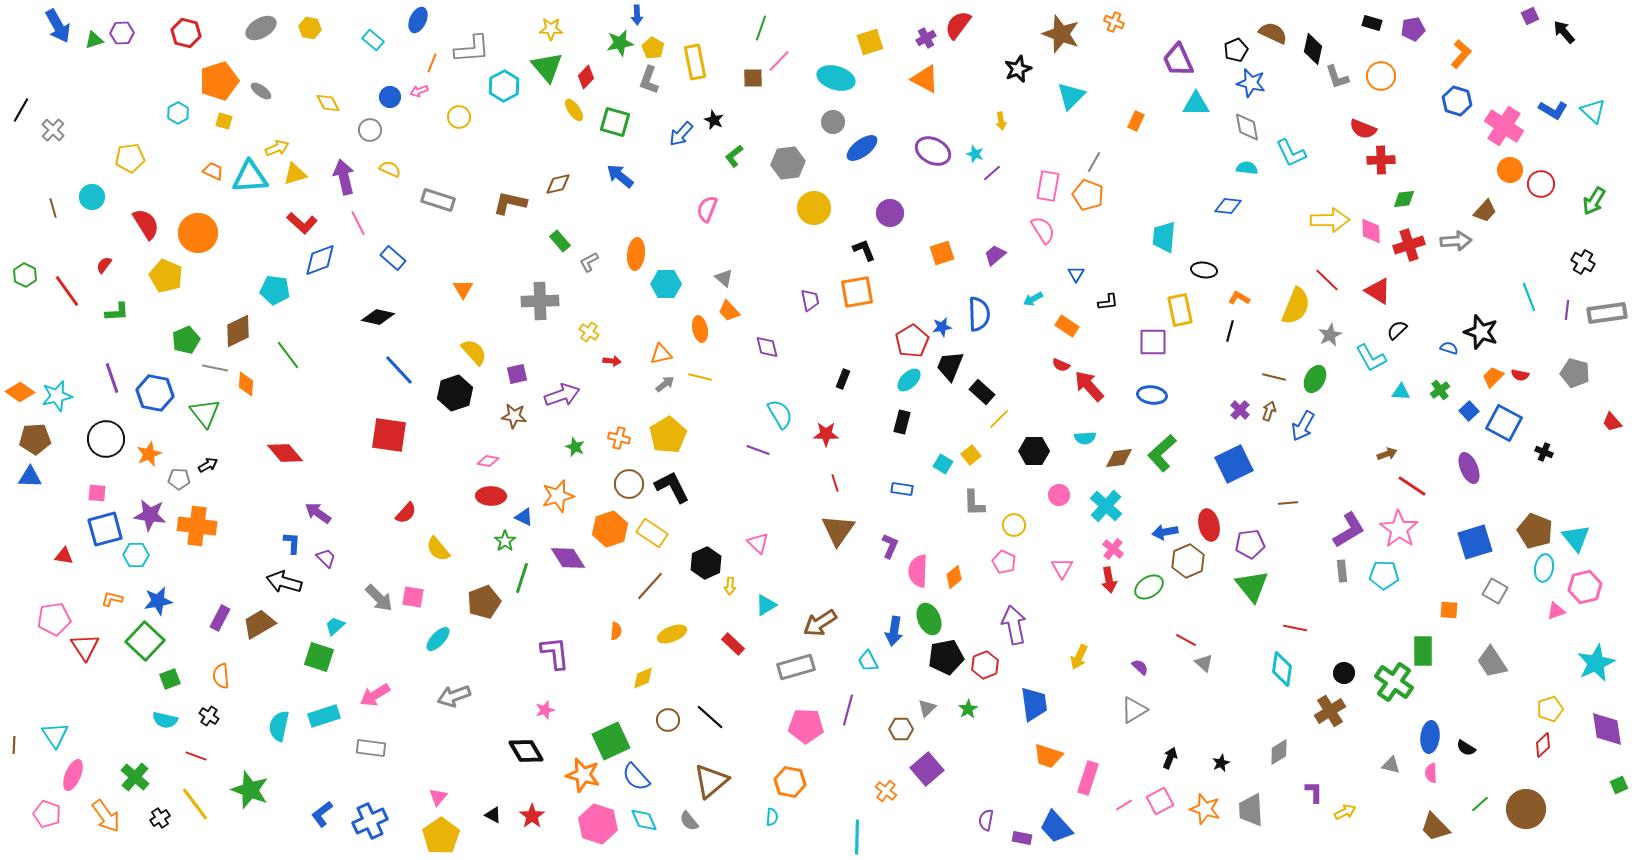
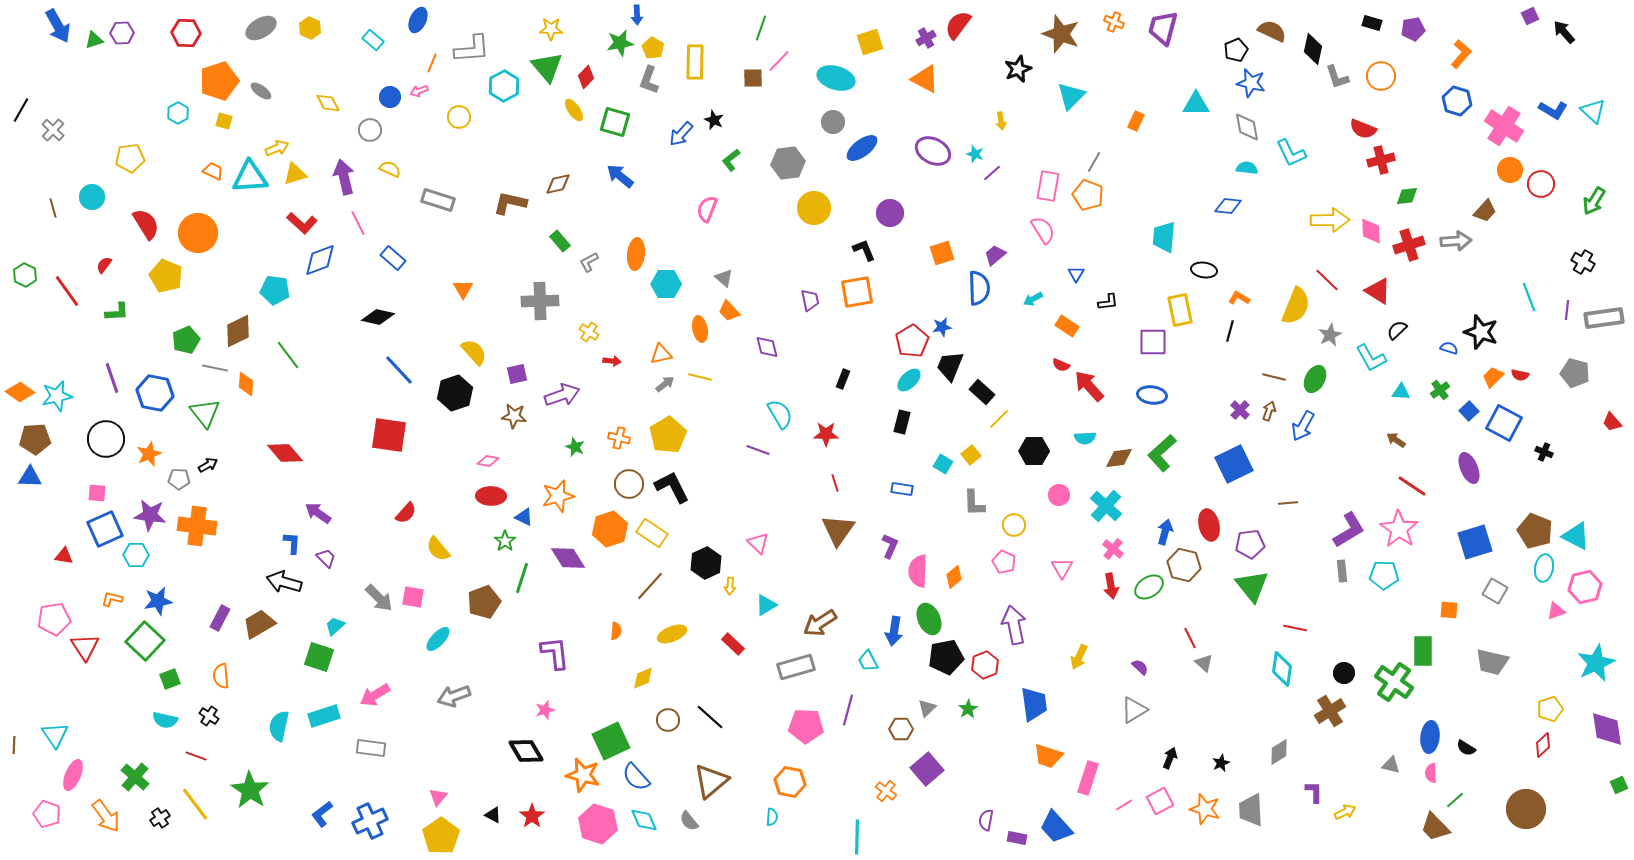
yellow hexagon at (310, 28): rotated 15 degrees clockwise
red hexagon at (186, 33): rotated 12 degrees counterclockwise
brown semicircle at (1273, 33): moved 1 px left, 2 px up
purple trapezoid at (1178, 60): moved 15 px left, 32 px up; rotated 39 degrees clockwise
yellow rectangle at (695, 62): rotated 12 degrees clockwise
green L-shape at (734, 156): moved 3 px left, 4 px down
red cross at (1381, 160): rotated 12 degrees counterclockwise
green diamond at (1404, 199): moved 3 px right, 3 px up
gray rectangle at (1607, 313): moved 3 px left, 5 px down
blue semicircle at (979, 314): moved 26 px up
brown arrow at (1387, 454): moved 9 px right, 14 px up; rotated 126 degrees counterclockwise
blue square at (105, 529): rotated 9 degrees counterclockwise
blue arrow at (1165, 532): rotated 115 degrees clockwise
cyan triangle at (1576, 538): moved 2 px up; rotated 24 degrees counterclockwise
brown hexagon at (1188, 561): moved 4 px left, 4 px down; rotated 24 degrees counterclockwise
red arrow at (1109, 580): moved 2 px right, 6 px down
red line at (1186, 640): moved 4 px right, 2 px up; rotated 35 degrees clockwise
gray trapezoid at (1492, 662): rotated 44 degrees counterclockwise
green star at (250, 790): rotated 12 degrees clockwise
green line at (1480, 804): moved 25 px left, 4 px up
purple rectangle at (1022, 838): moved 5 px left
